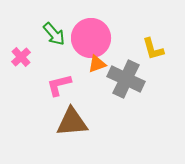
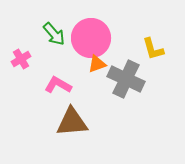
pink cross: moved 2 px down; rotated 12 degrees clockwise
pink L-shape: moved 1 px left; rotated 44 degrees clockwise
